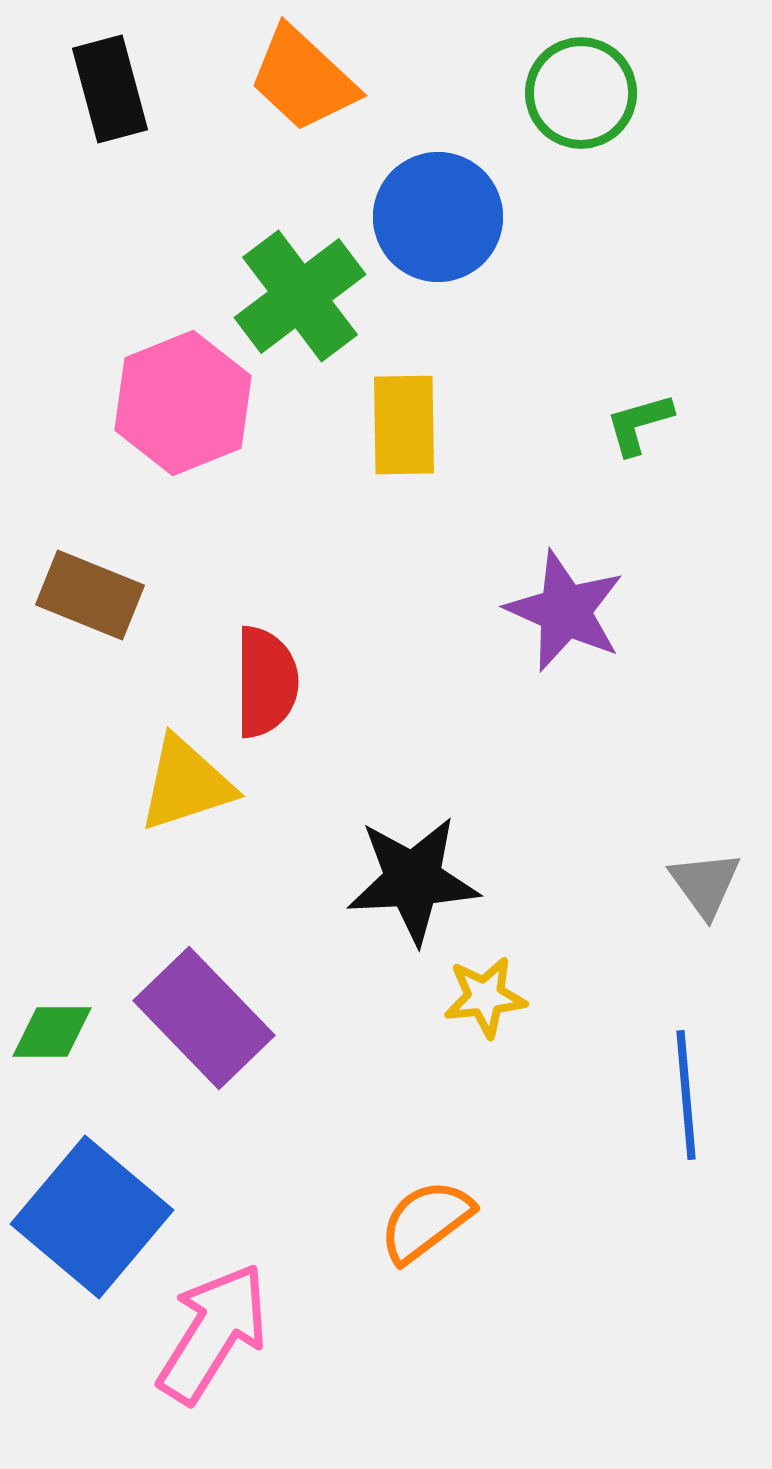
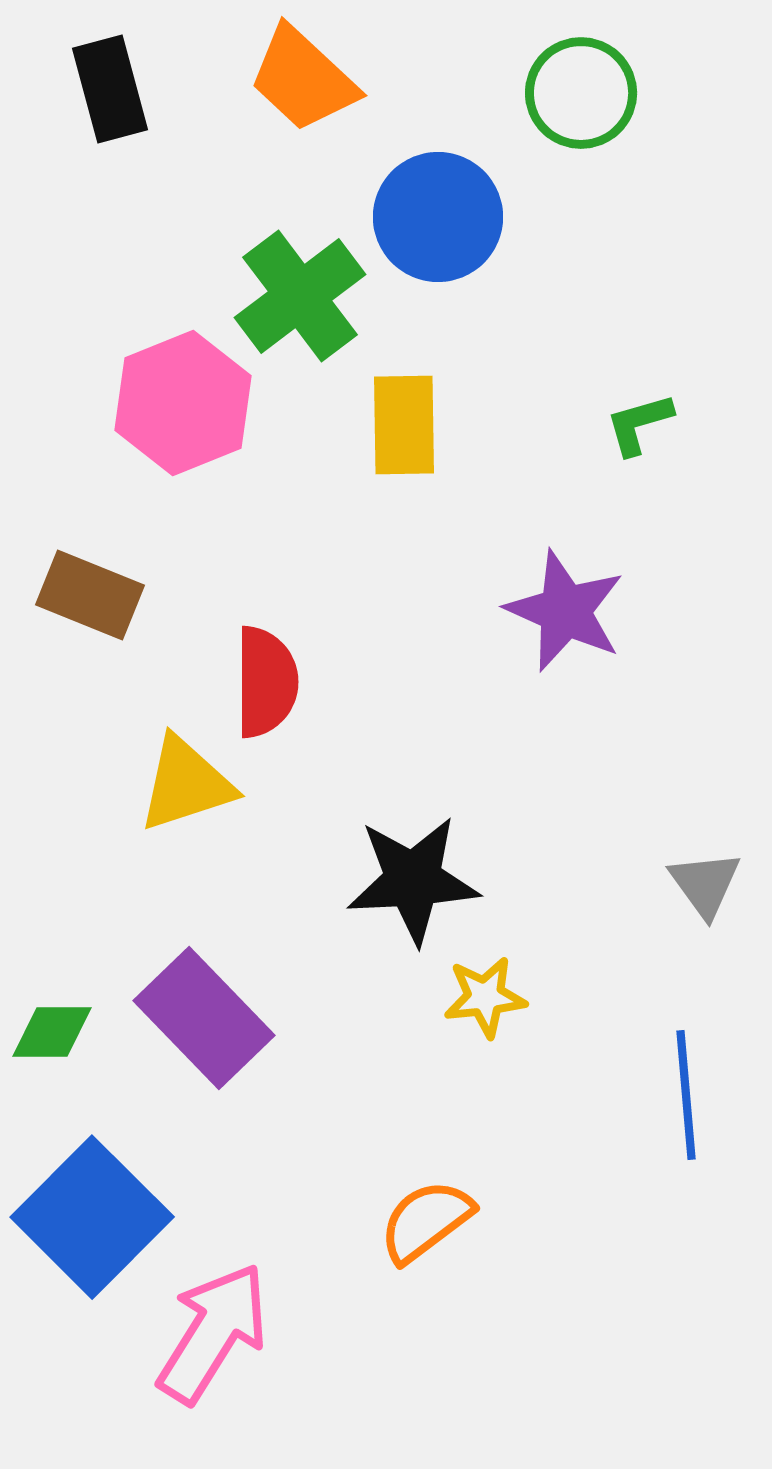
blue square: rotated 5 degrees clockwise
